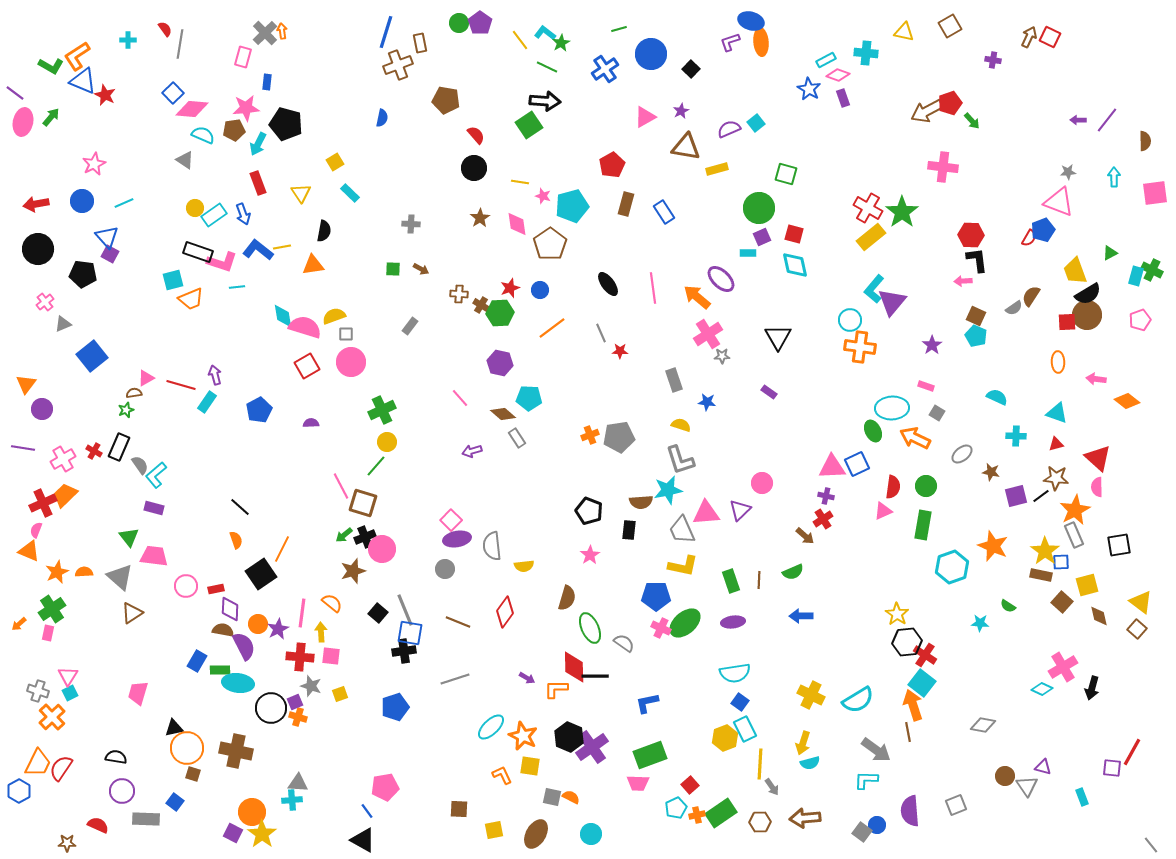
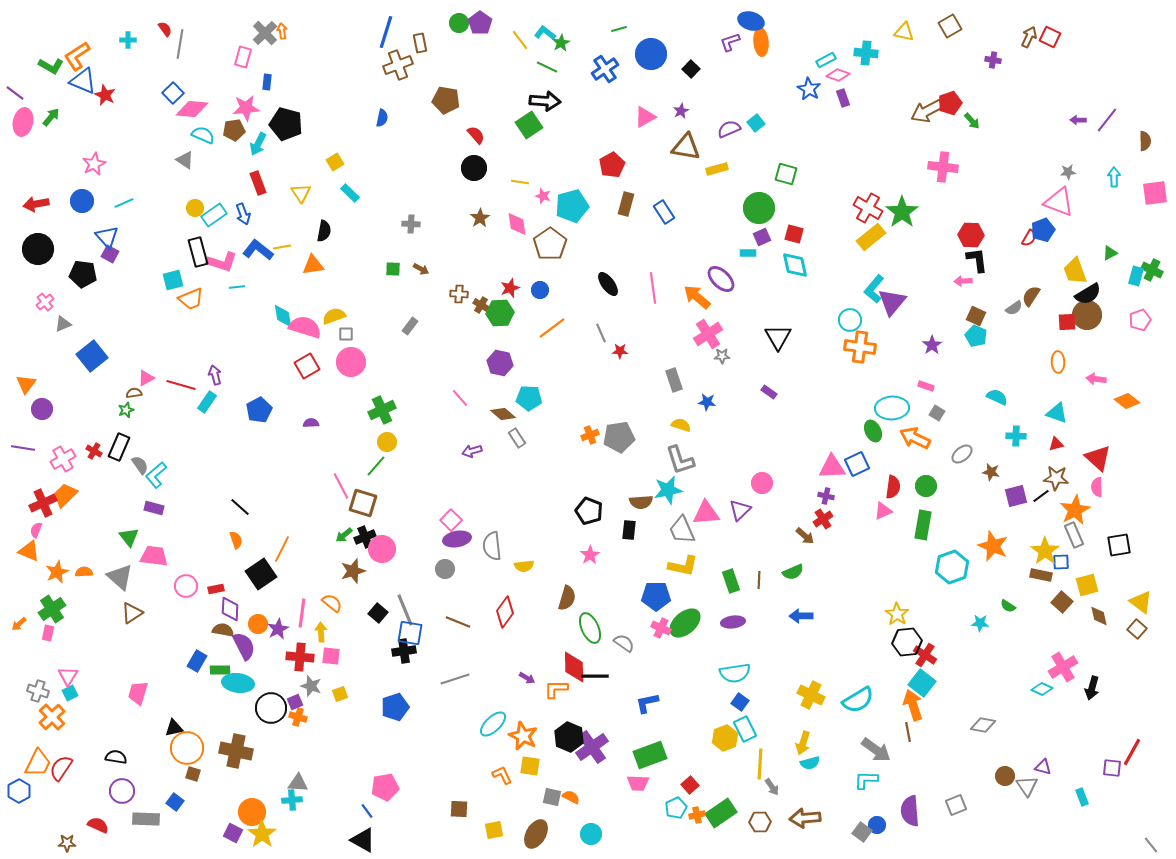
black rectangle at (198, 252): rotated 56 degrees clockwise
cyan ellipse at (491, 727): moved 2 px right, 3 px up
